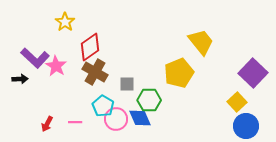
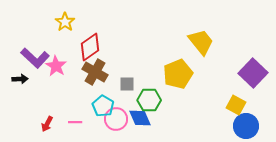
yellow pentagon: moved 1 px left, 1 px down
yellow square: moved 1 px left, 3 px down; rotated 18 degrees counterclockwise
